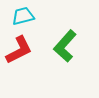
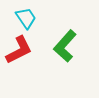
cyan trapezoid: moved 3 px right, 2 px down; rotated 70 degrees clockwise
